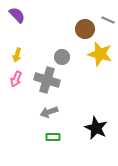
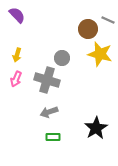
brown circle: moved 3 px right
gray circle: moved 1 px down
black star: rotated 15 degrees clockwise
